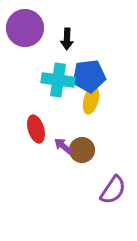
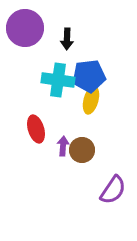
purple arrow: rotated 54 degrees clockwise
